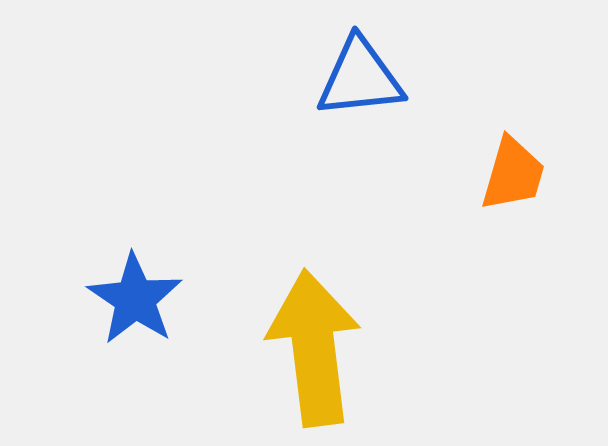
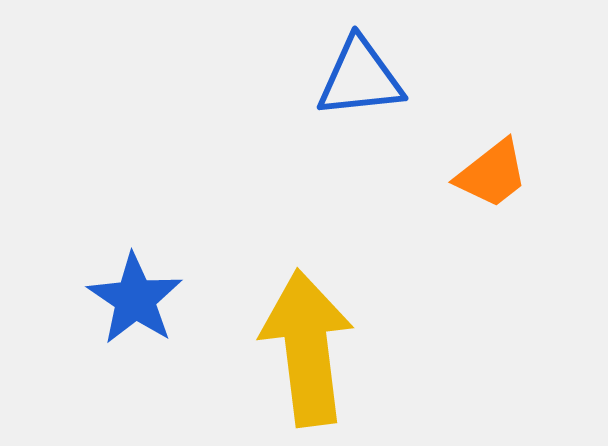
orange trapezoid: moved 21 px left; rotated 36 degrees clockwise
yellow arrow: moved 7 px left
